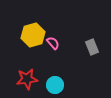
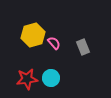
pink semicircle: moved 1 px right
gray rectangle: moved 9 px left
cyan circle: moved 4 px left, 7 px up
